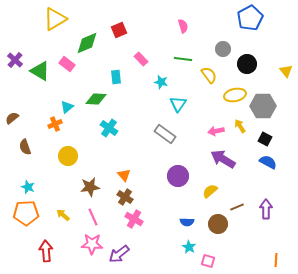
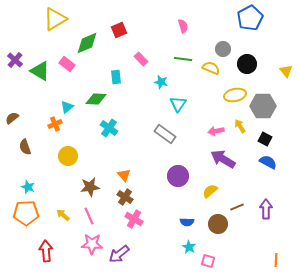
yellow semicircle at (209, 75): moved 2 px right, 7 px up; rotated 30 degrees counterclockwise
pink line at (93, 217): moved 4 px left, 1 px up
